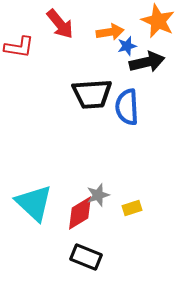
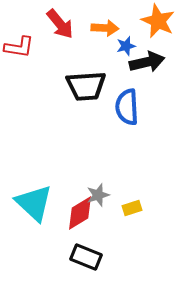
orange arrow: moved 5 px left, 4 px up; rotated 12 degrees clockwise
blue star: moved 1 px left
black trapezoid: moved 6 px left, 8 px up
